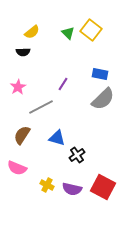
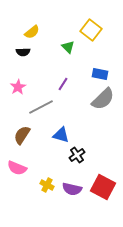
green triangle: moved 14 px down
blue triangle: moved 4 px right, 3 px up
